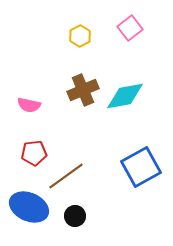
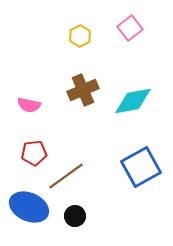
cyan diamond: moved 8 px right, 5 px down
